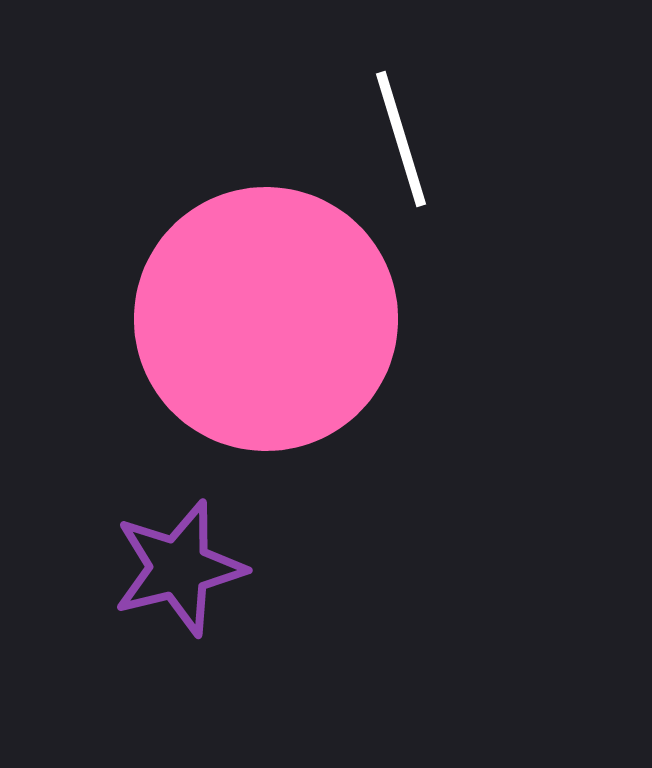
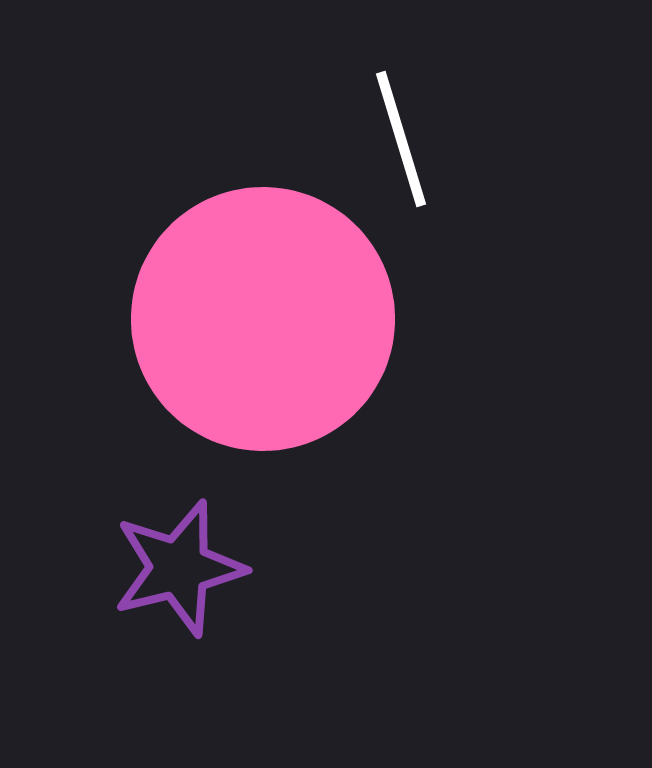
pink circle: moved 3 px left
